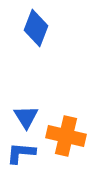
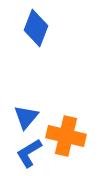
blue triangle: rotated 12 degrees clockwise
blue L-shape: moved 8 px right; rotated 36 degrees counterclockwise
